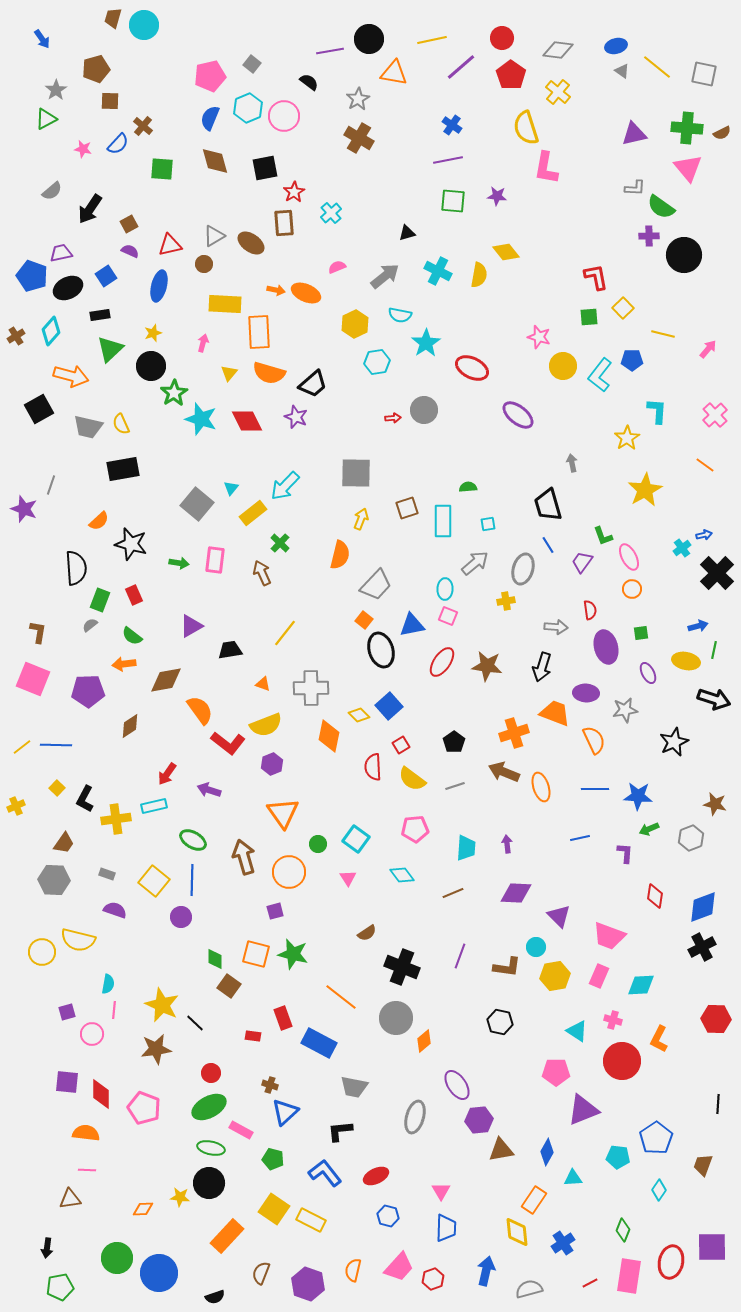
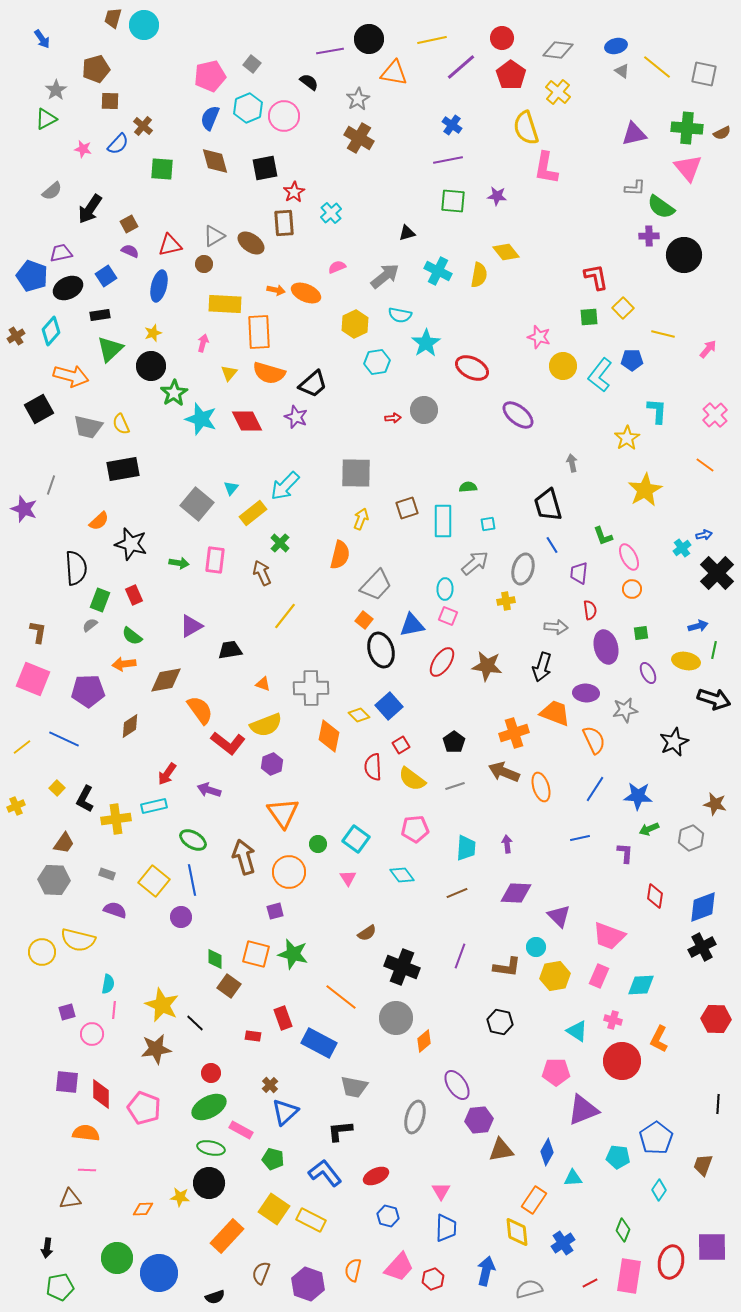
blue line at (548, 545): moved 4 px right
purple trapezoid at (582, 562): moved 3 px left, 11 px down; rotated 30 degrees counterclockwise
yellow line at (285, 633): moved 17 px up
blue line at (56, 745): moved 8 px right, 6 px up; rotated 24 degrees clockwise
blue line at (595, 789): rotated 56 degrees counterclockwise
blue line at (192, 880): rotated 12 degrees counterclockwise
brown line at (453, 893): moved 4 px right
brown cross at (270, 1085): rotated 28 degrees clockwise
